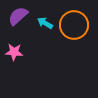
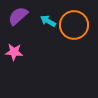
cyan arrow: moved 3 px right, 2 px up
